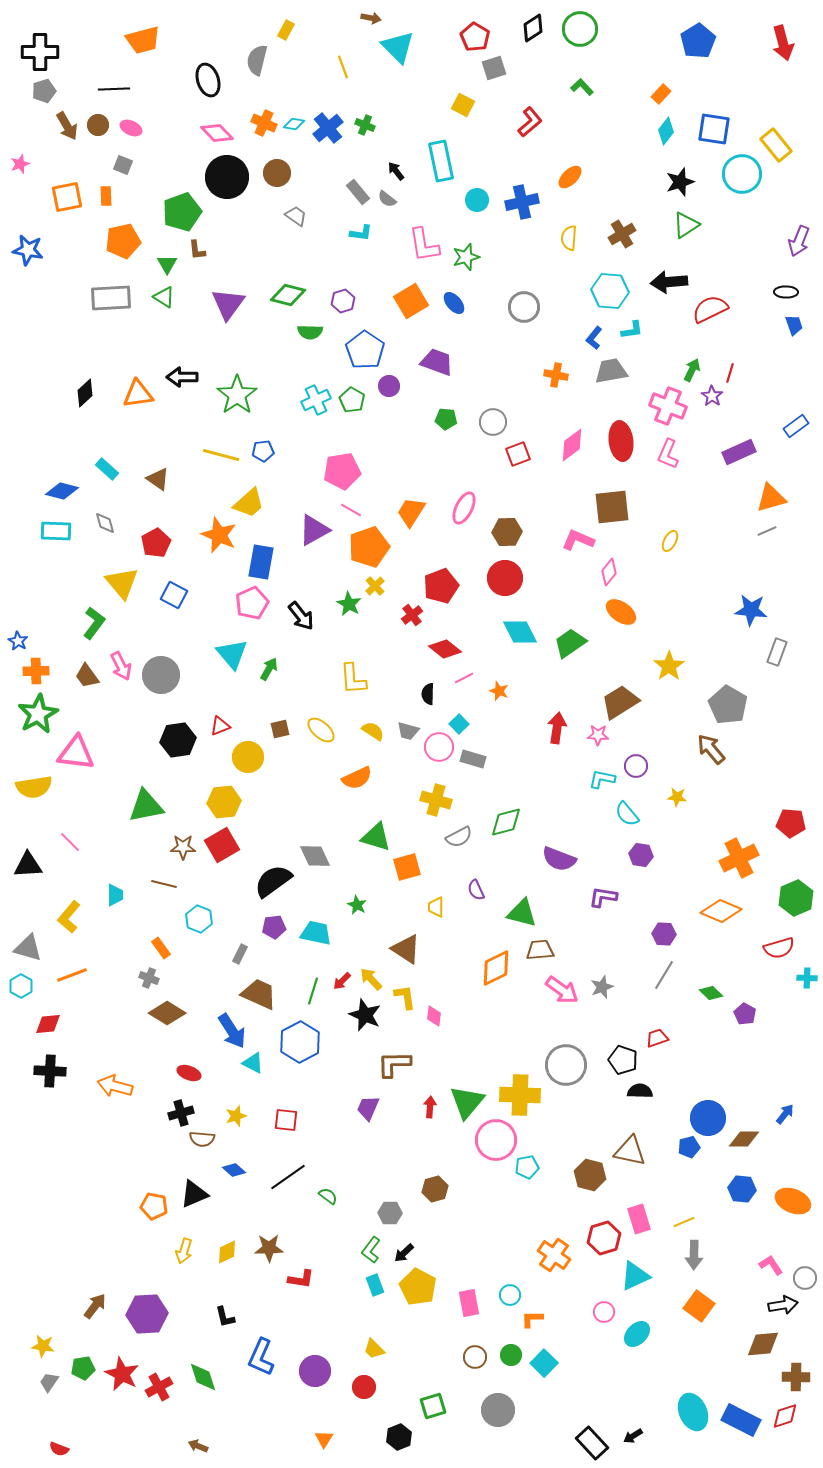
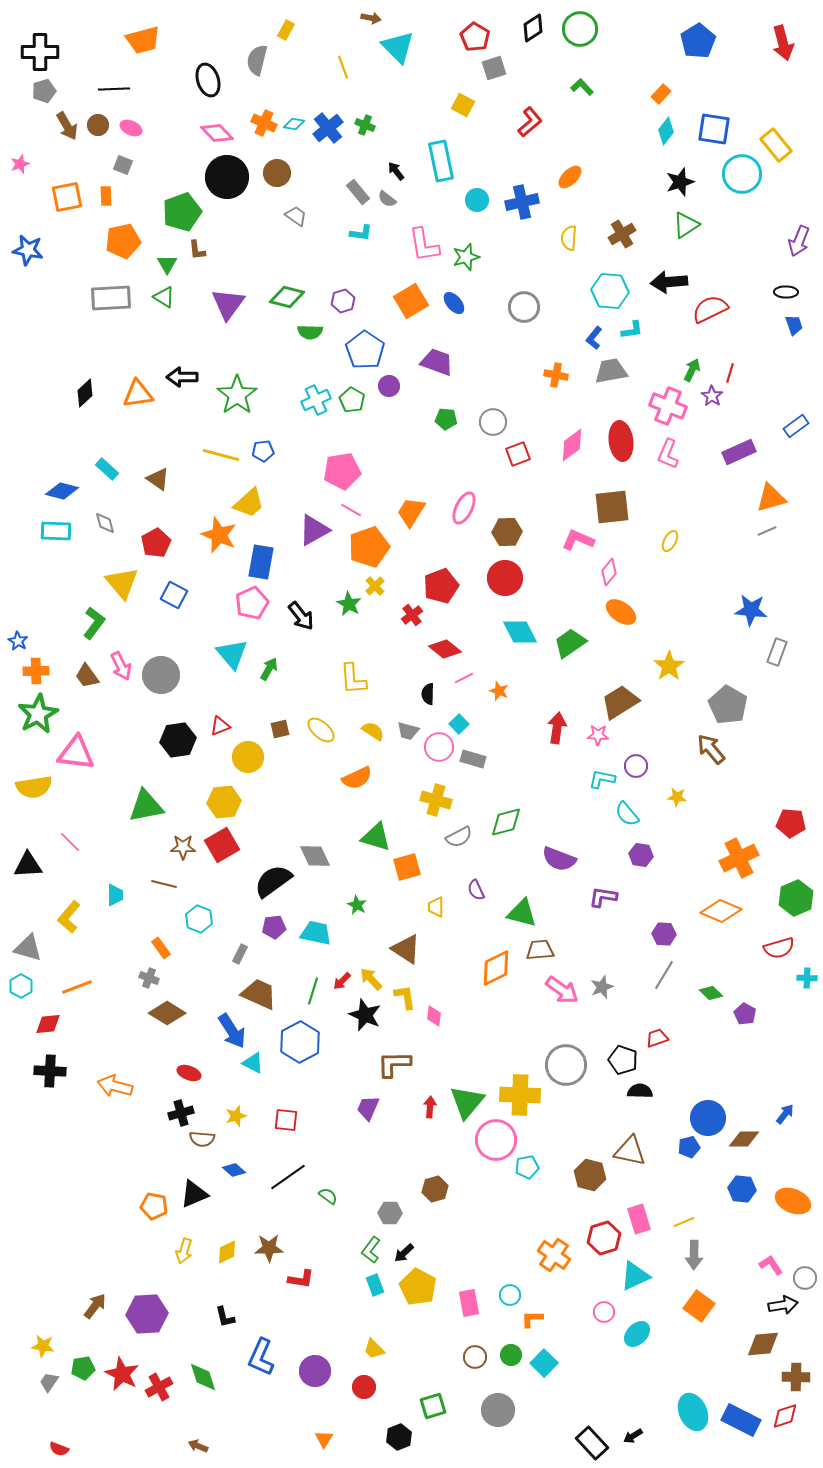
green diamond at (288, 295): moved 1 px left, 2 px down
orange line at (72, 975): moved 5 px right, 12 px down
